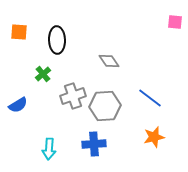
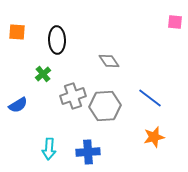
orange square: moved 2 px left
blue cross: moved 6 px left, 8 px down
